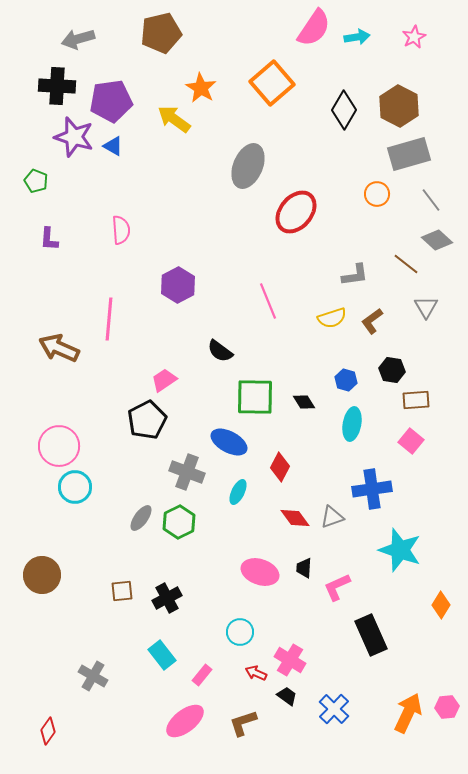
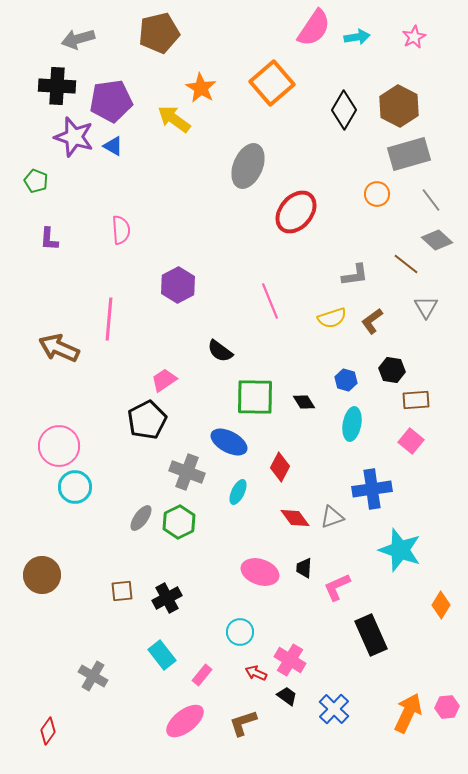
brown pentagon at (161, 33): moved 2 px left
pink line at (268, 301): moved 2 px right
